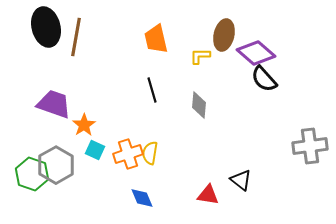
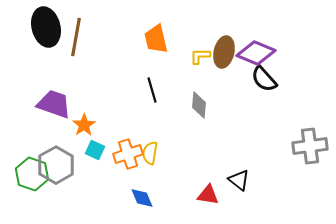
brown ellipse: moved 17 px down
purple diamond: rotated 18 degrees counterclockwise
black triangle: moved 2 px left
